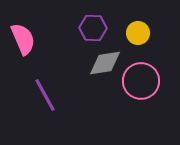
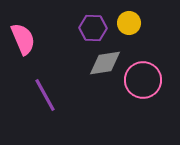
yellow circle: moved 9 px left, 10 px up
pink circle: moved 2 px right, 1 px up
